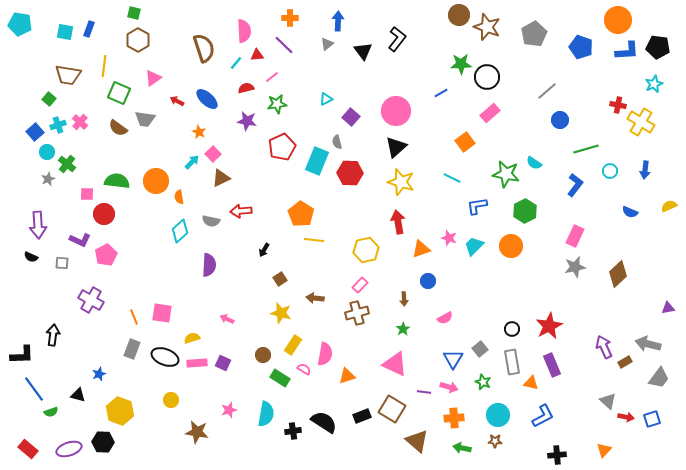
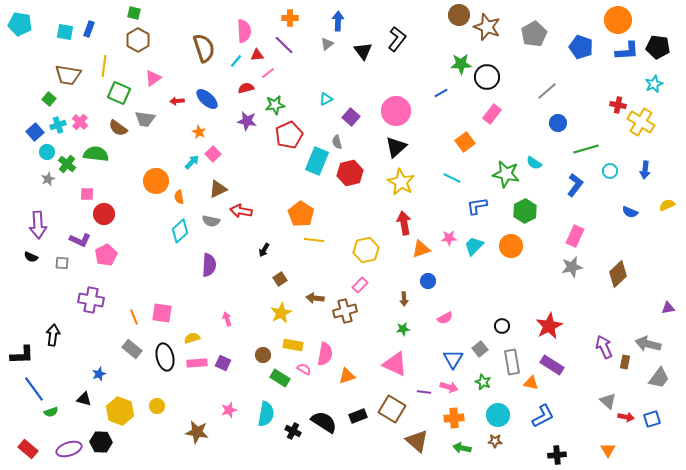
cyan line at (236, 63): moved 2 px up
pink line at (272, 77): moved 4 px left, 4 px up
red arrow at (177, 101): rotated 32 degrees counterclockwise
green star at (277, 104): moved 2 px left, 1 px down
pink rectangle at (490, 113): moved 2 px right, 1 px down; rotated 12 degrees counterclockwise
blue circle at (560, 120): moved 2 px left, 3 px down
red pentagon at (282, 147): moved 7 px right, 12 px up
red hexagon at (350, 173): rotated 15 degrees counterclockwise
brown triangle at (221, 178): moved 3 px left, 11 px down
green semicircle at (117, 181): moved 21 px left, 27 px up
yellow star at (401, 182): rotated 12 degrees clockwise
yellow semicircle at (669, 206): moved 2 px left, 1 px up
red arrow at (241, 211): rotated 15 degrees clockwise
red arrow at (398, 222): moved 6 px right, 1 px down
pink star at (449, 238): rotated 21 degrees counterclockwise
gray star at (575, 267): moved 3 px left
purple cross at (91, 300): rotated 20 degrees counterclockwise
yellow star at (281, 313): rotated 30 degrees clockwise
brown cross at (357, 313): moved 12 px left, 2 px up
pink arrow at (227, 319): rotated 48 degrees clockwise
green star at (403, 329): rotated 24 degrees clockwise
black circle at (512, 329): moved 10 px left, 3 px up
yellow rectangle at (293, 345): rotated 66 degrees clockwise
gray rectangle at (132, 349): rotated 72 degrees counterclockwise
black ellipse at (165, 357): rotated 56 degrees clockwise
brown rectangle at (625, 362): rotated 48 degrees counterclockwise
purple rectangle at (552, 365): rotated 35 degrees counterclockwise
black triangle at (78, 395): moved 6 px right, 4 px down
yellow circle at (171, 400): moved 14 px left, 6 px down
black rectangle at (362, 416): moved 4 px left
black cross at (293, 431): rotated 35 degrees clockwise
black hexagon at (103, 442): moved 2 px left
orange triangle at (604, 450): moved 4 px right; rotated 14 degrees counterclockwise
